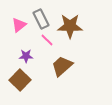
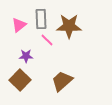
gray rectangle: rotated 24 degrees clockwise
brown star: moved 1 px left
brown trapezoid: moved 15 px down
